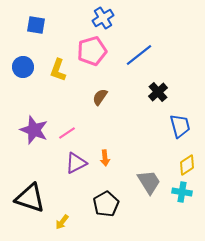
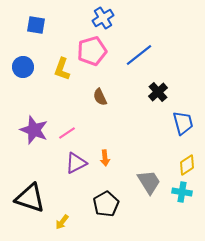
yellow L-shape: moved 4 px right, 1 px up
brown semicircle: rotated 60 degrees counterclockwise
blue trapezoid: moved 3 px right, 3 px up
